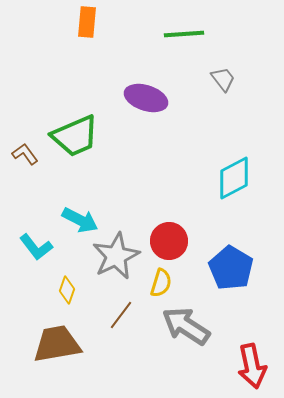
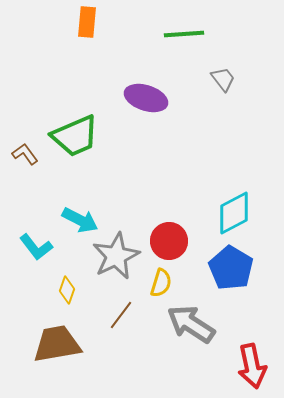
cyan diamond: moved 35 px down
gray arrow: moved 5 px right, 2 px up
